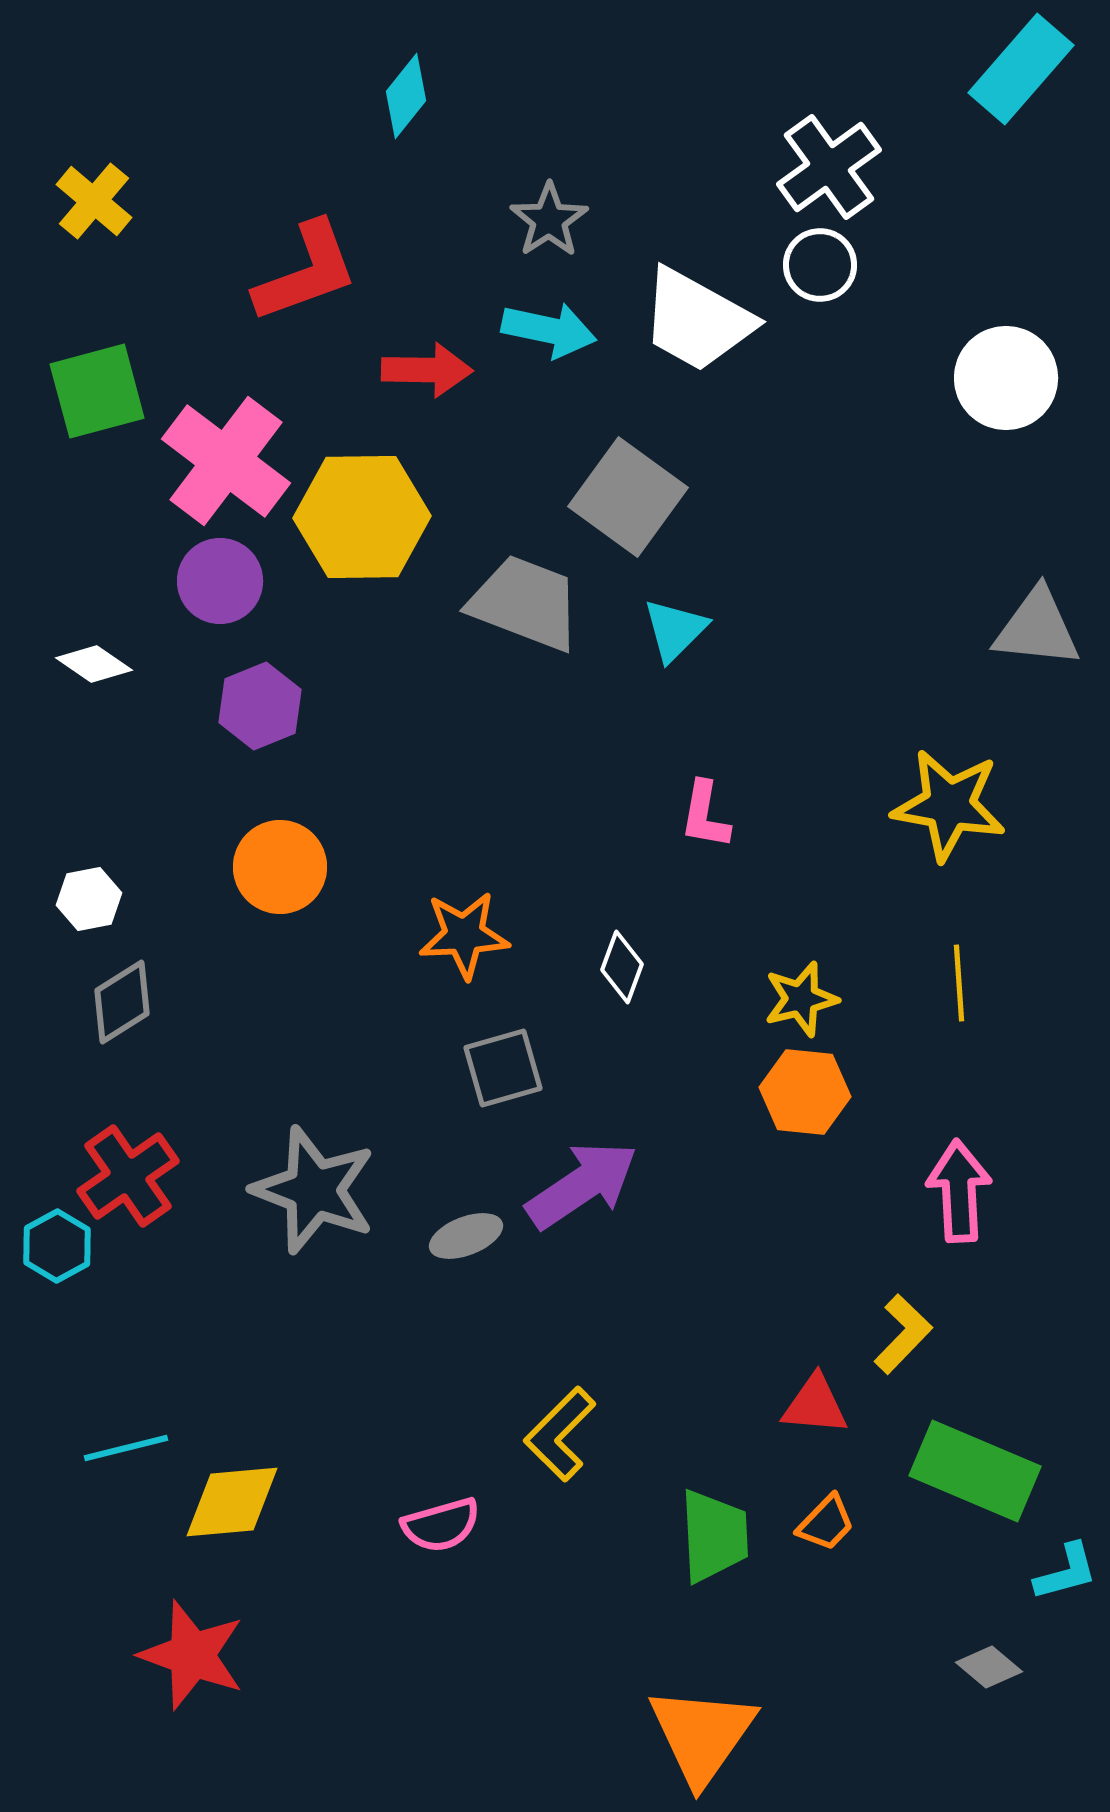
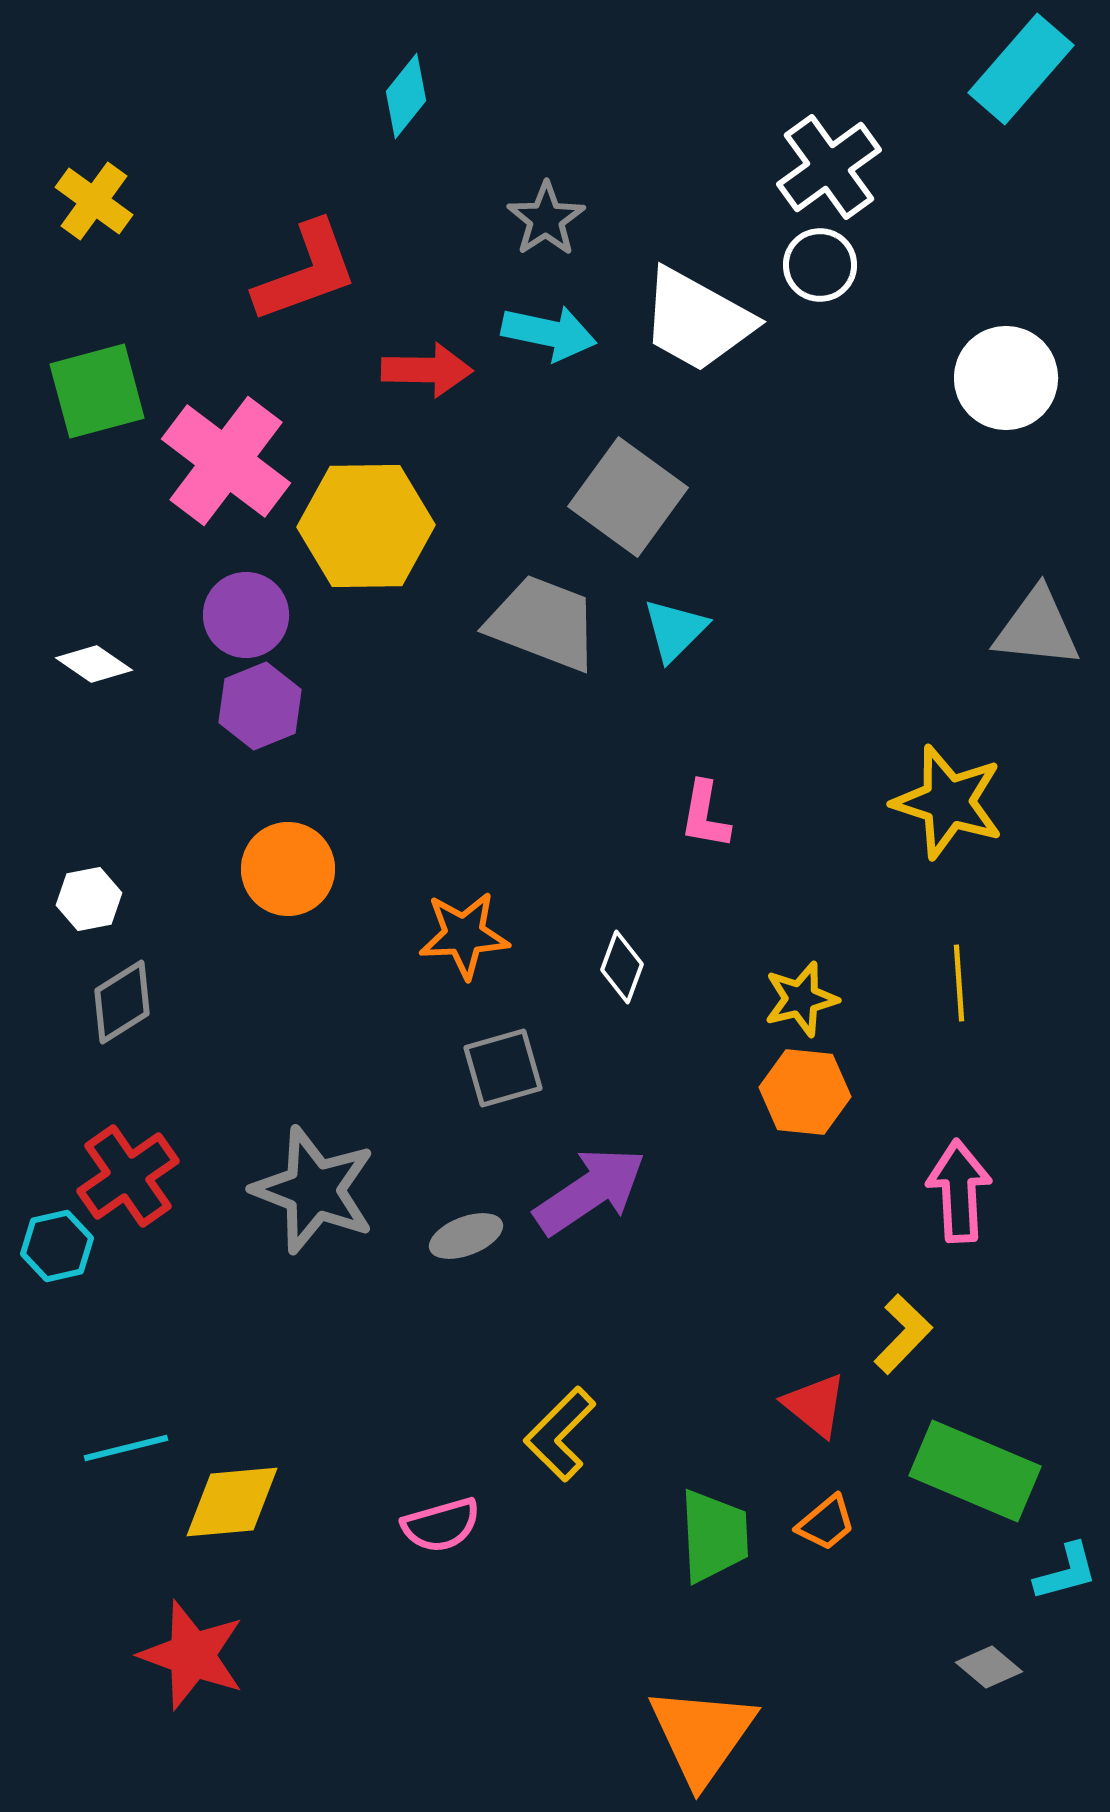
yellow cross at (94, 201): rotated 4 degrees counterclockwise
gray star at (549, 220): moved 3 px left, 1 px up
cyan arrow at (549, 330): moved 3 px down
yellow hexagon at (362, 517): moved 4 px right, 9 px down
purple circle at (220, 581): moved 26 px right, 34 px down
gray trapezoid at (525, 603): moved 18 px right, 20 px down
yellow star at (949, 805): moved 1 px left, 3 px up; rotated 8 degrees clockwise
orange circle at (280, 867): moved 8 px right, 2 px down
purple arrow at (582, 1185): moved 8 px right, 6 px down
cyan hexagon at (57, 1246): rotated 16 degrees clockwise
red triangle at (815, 1405): rotated 34 degrees clockwise
orange trapezoid at (826, 1523): rotated 6 degrees clockwise
